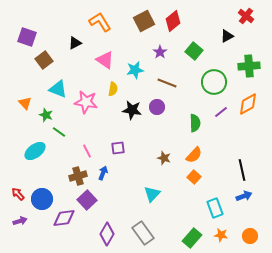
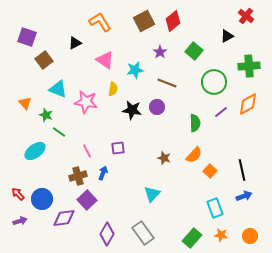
orange square at (194, 177): moved 16 px right, 6 px up
